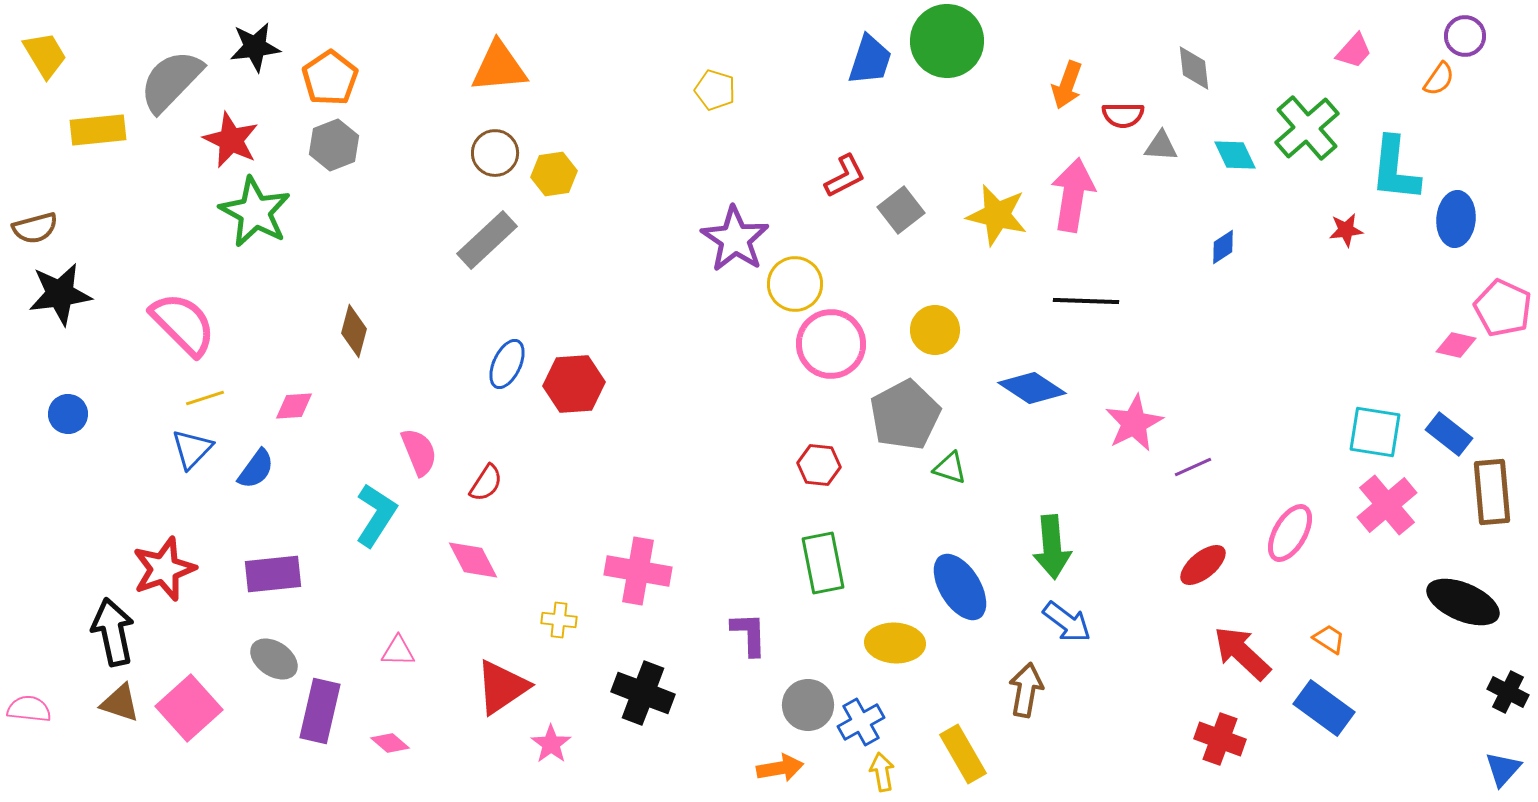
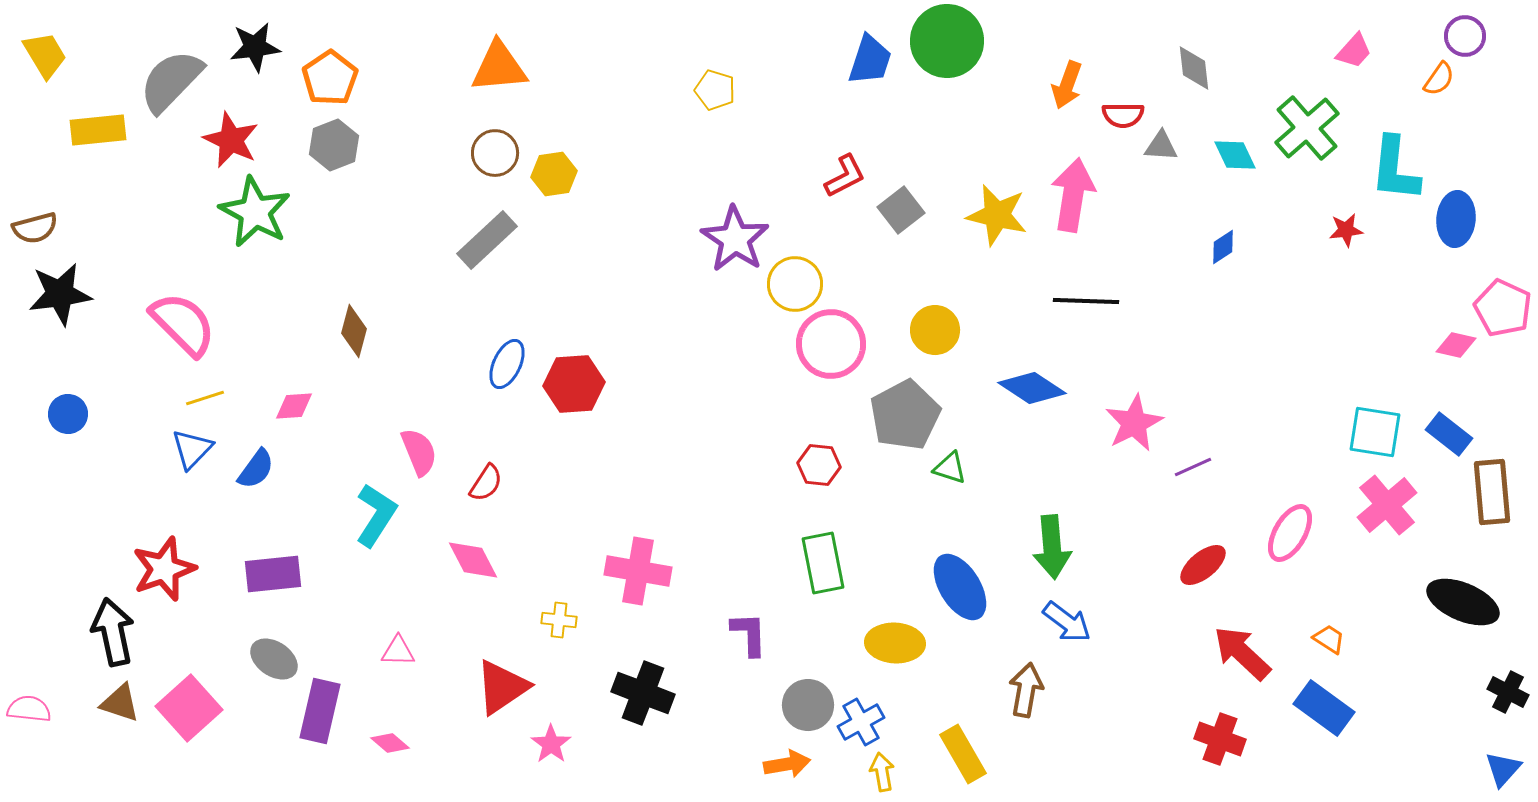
orange arrow at (780, 768): moved 7 px right, 4 px up
